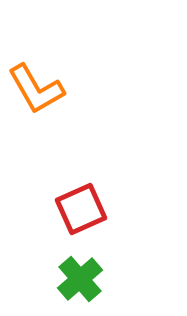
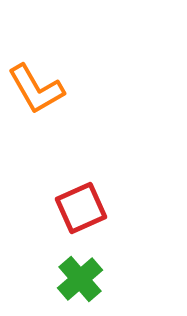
red square: moved 1 px up
